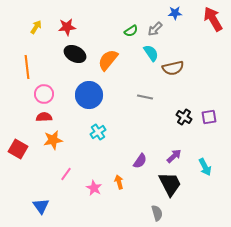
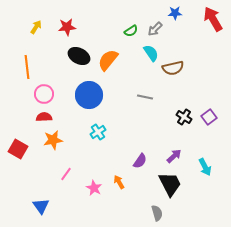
black ellipse: moved 4 px right, 2 px down
purple square: rotated 28 degrees counterclockwise
orange arrow: rotated 16 degrees counterclockwise
